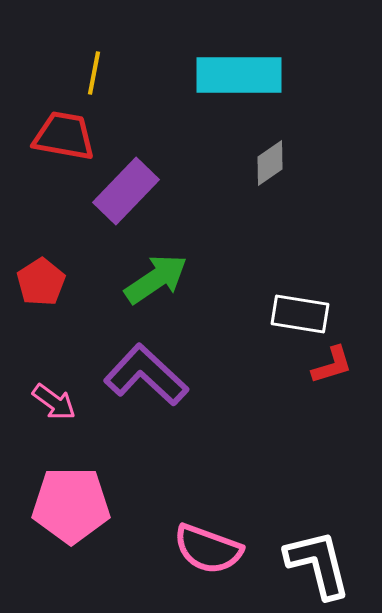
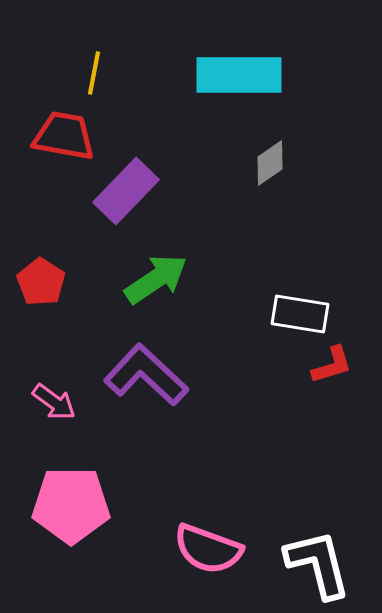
red pentagon: rotated 6 degrees counterclockwise
